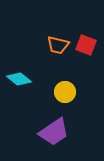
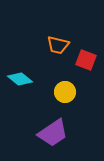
red square: moved 15 px down
cyan diamond: moved 1 px right
purple trapezoid: moved 1 px left, 1 px down
